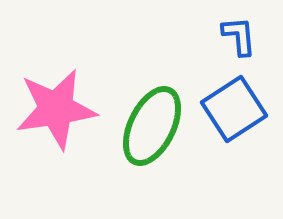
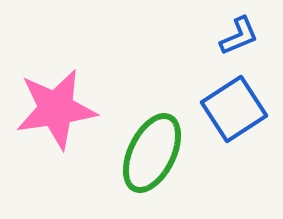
blue L-shape: rotated 72 degrees clockwise
green ellipse: moved 27 px down
